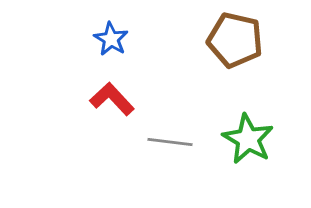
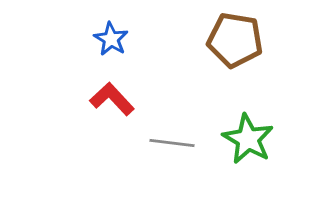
brown pentagon: rotated 4 degrees counterclockwise
gray line: moved 2 px right, 1 px down
